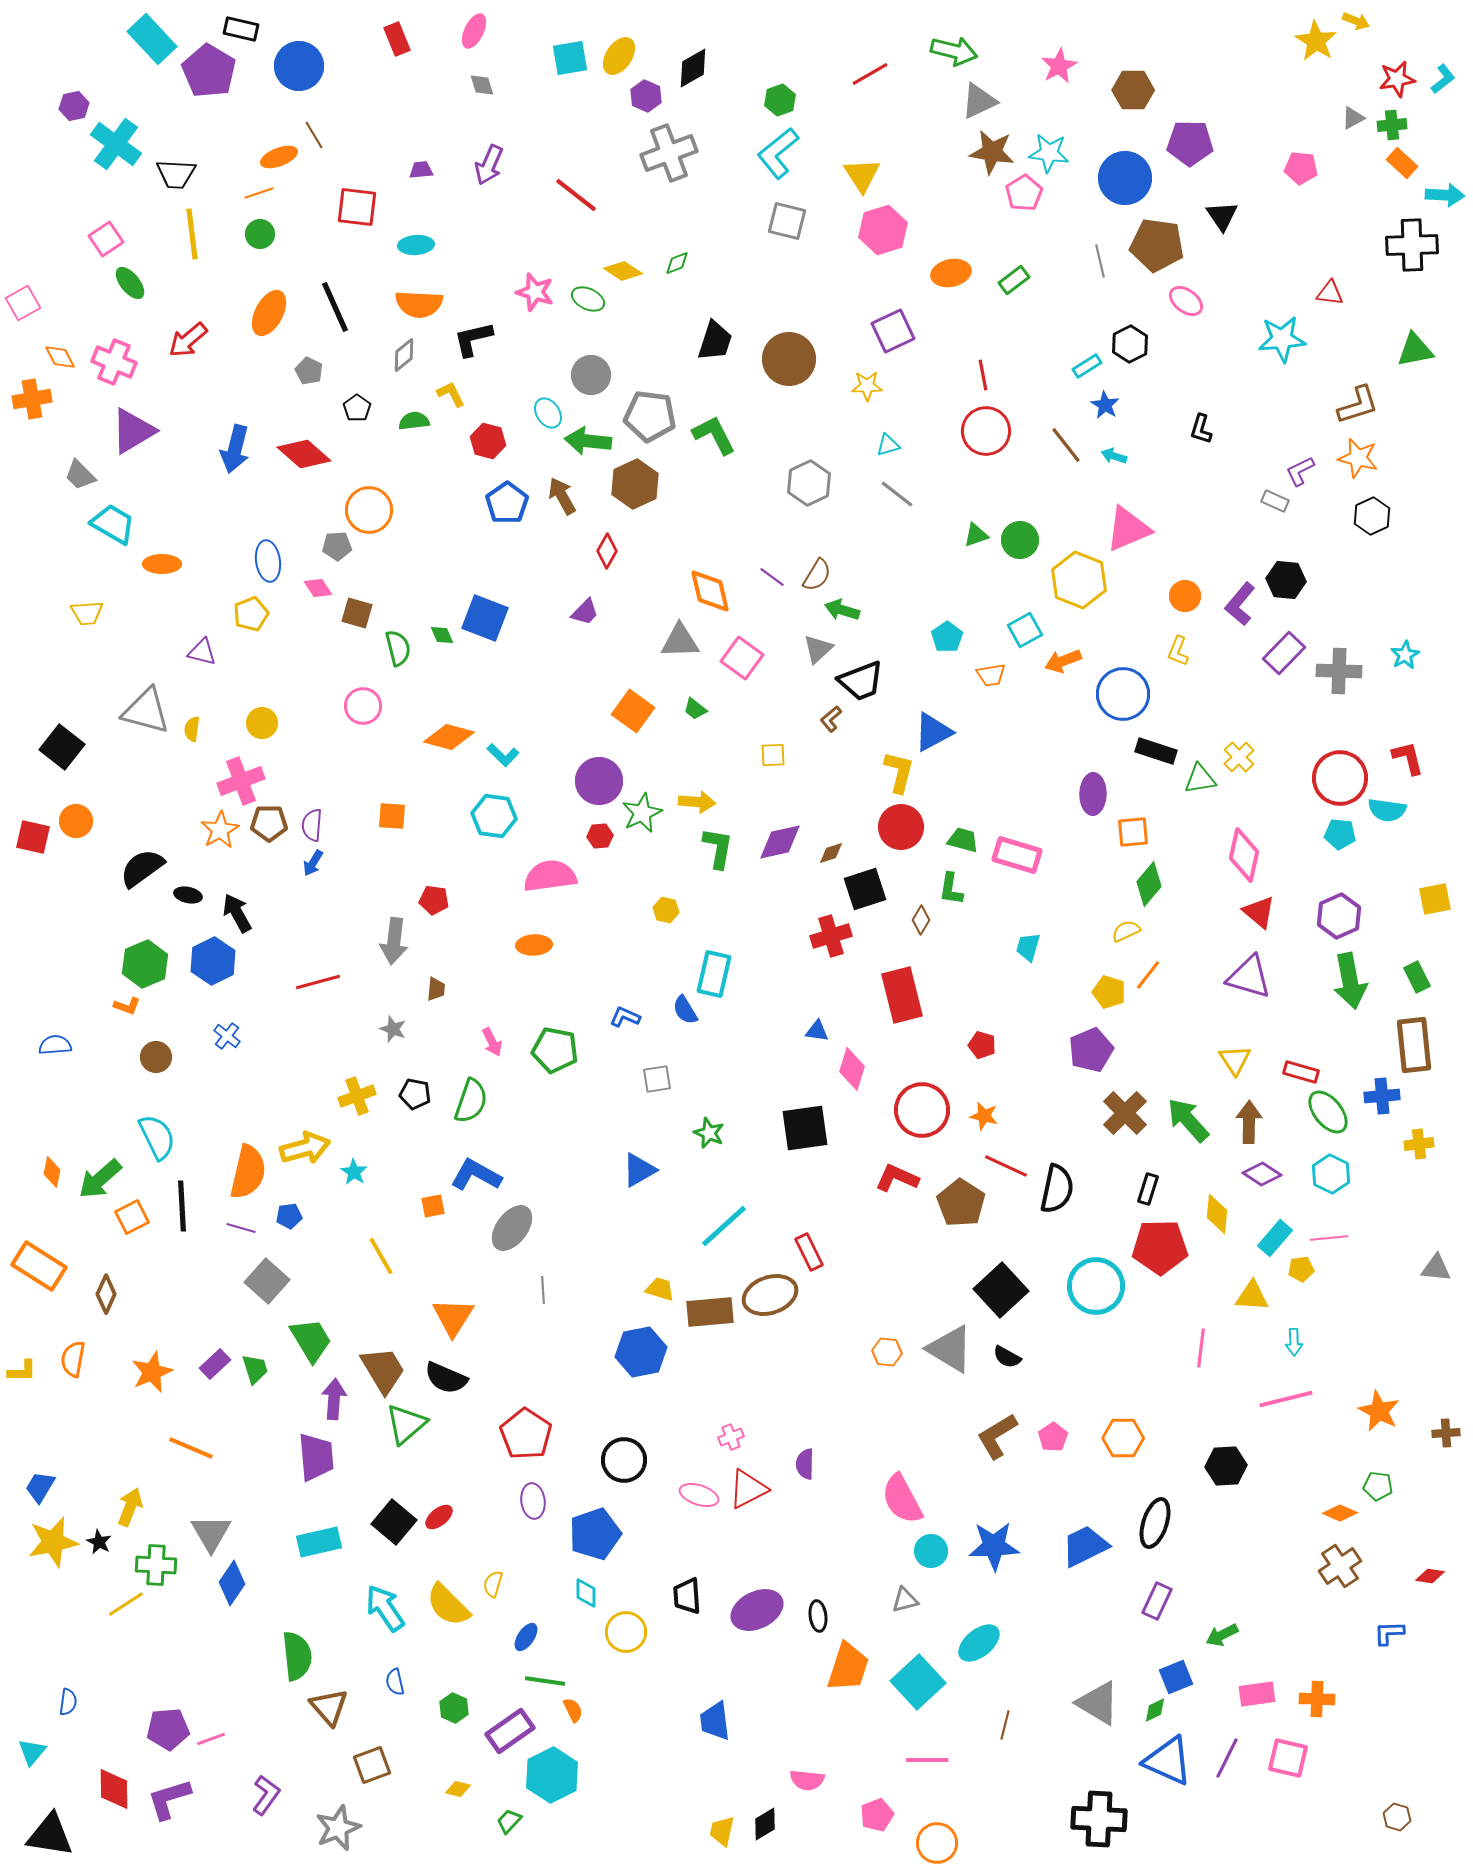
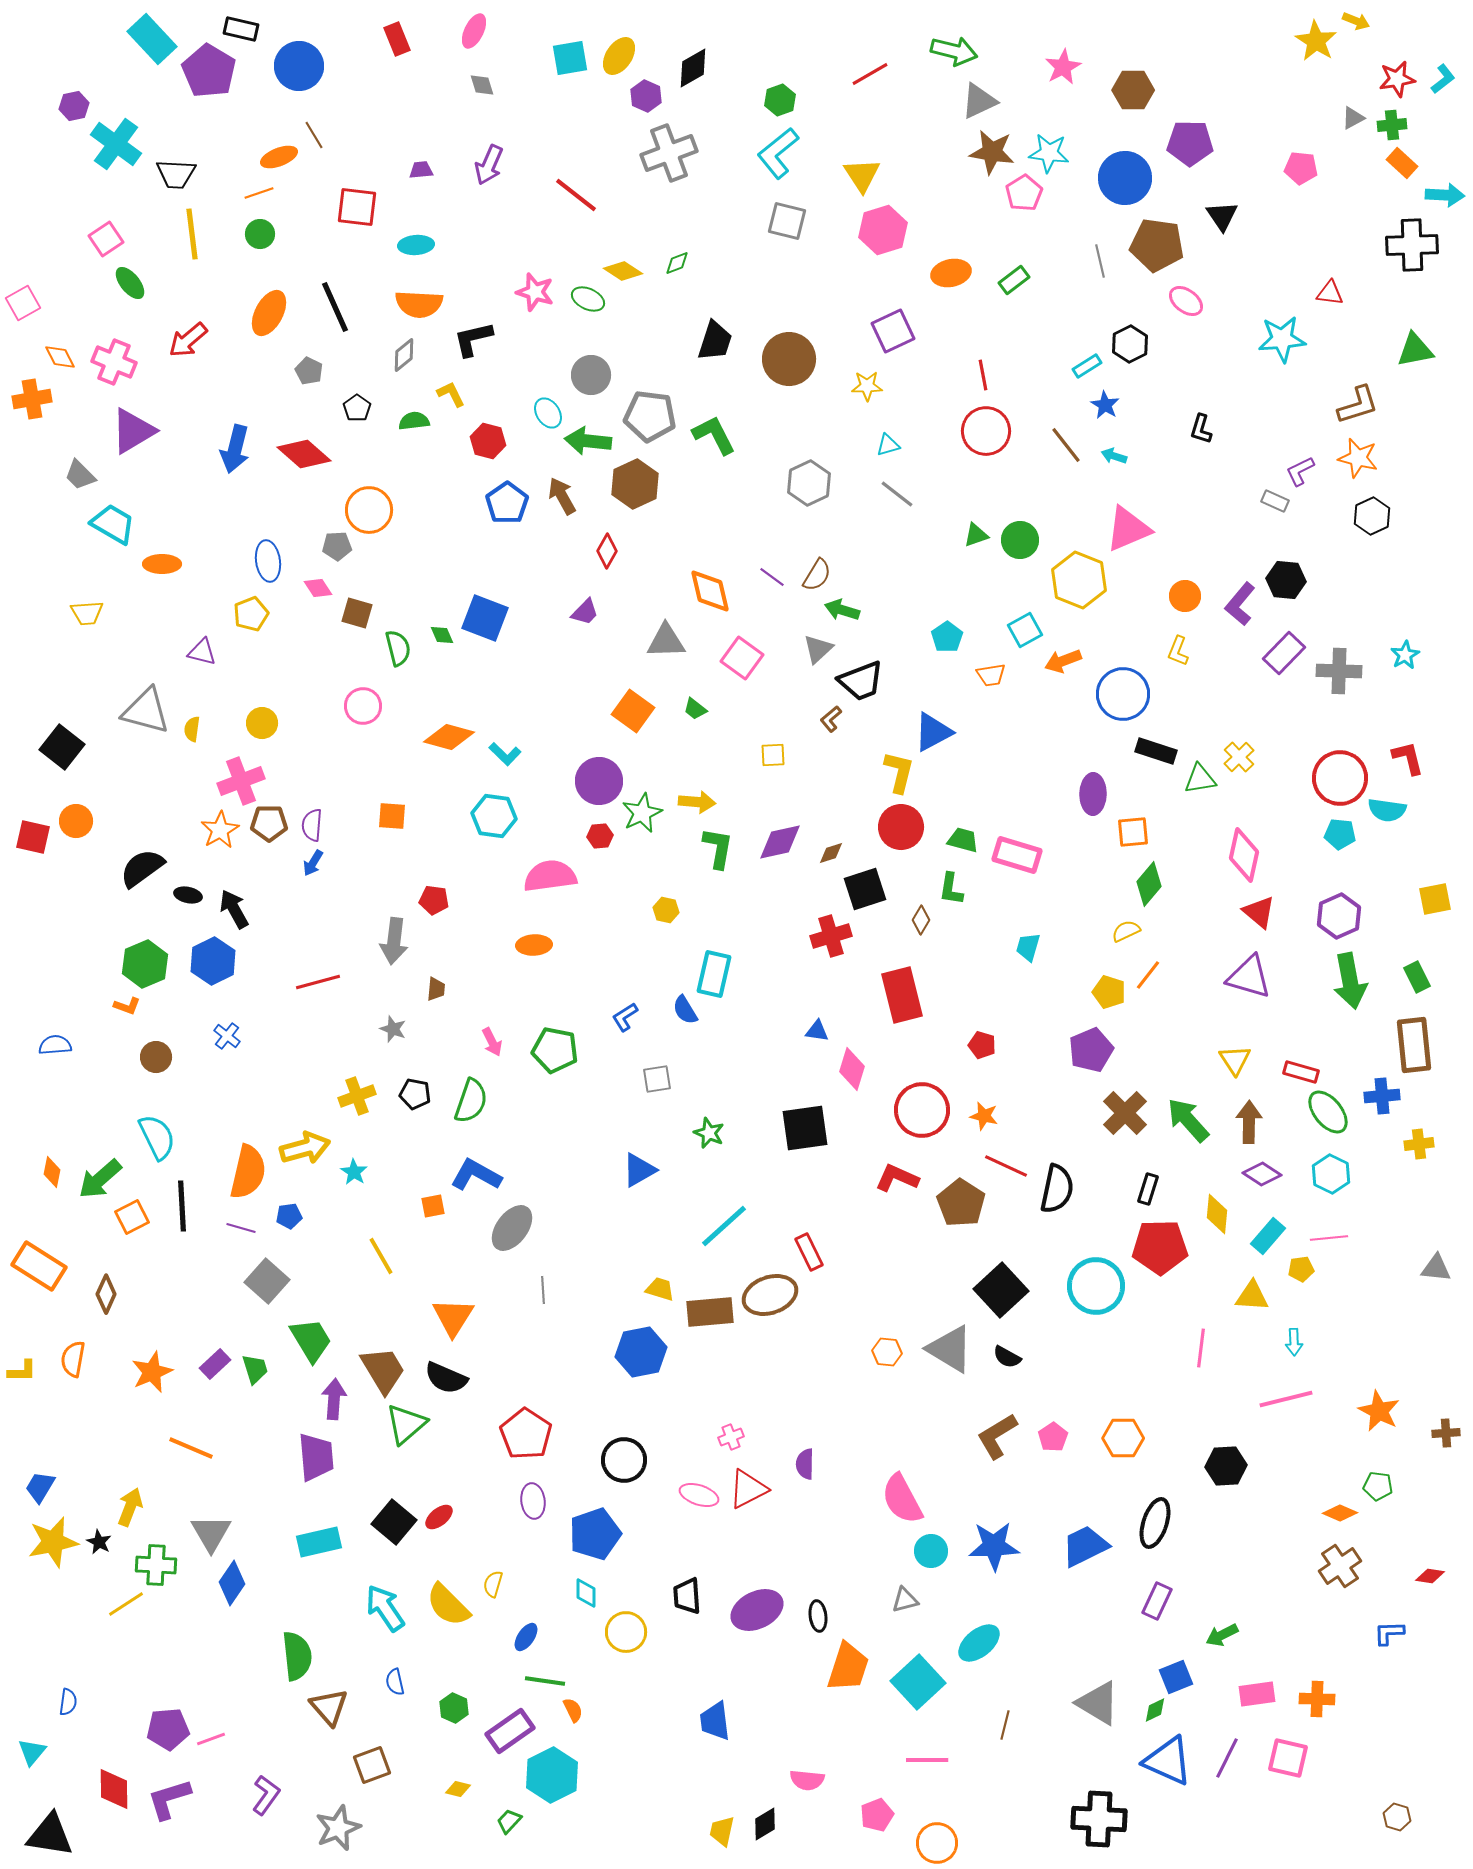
pink star at (1059, 66): moved 4 px right, 1 px down
gray triangle at (680, 641): moved 14 px left
cyan L-shape at (503, 755): moved 2 px right, 1 px up
black arrow at (237, 913): moved 3 px left, 4 px up
blue L-shape at (625, 1017): rotated 56 degrees counterclockwise
cyan rectangle at (1275, 1238): moved 7 px left, 2 px up
